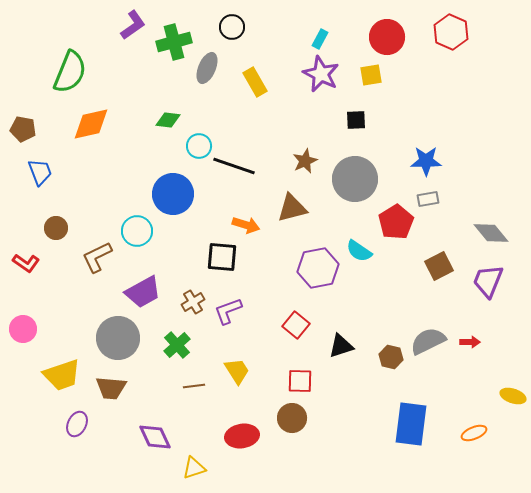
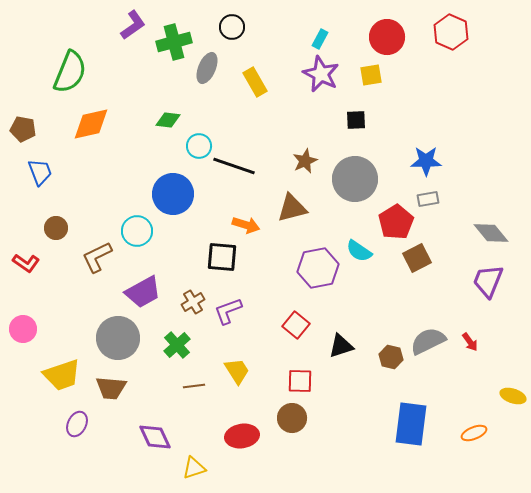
brown square at (439, 266): moved 22 px left, 8 px up
red arrow at (470, 342): rotated 54 degrees clockwise
